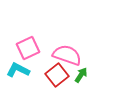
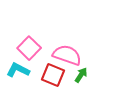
pink square: moved 1 px right; rotated 20 degrees counterclockwise
red square: moved 4 px left; rotated 30 degrees counterclockwise
